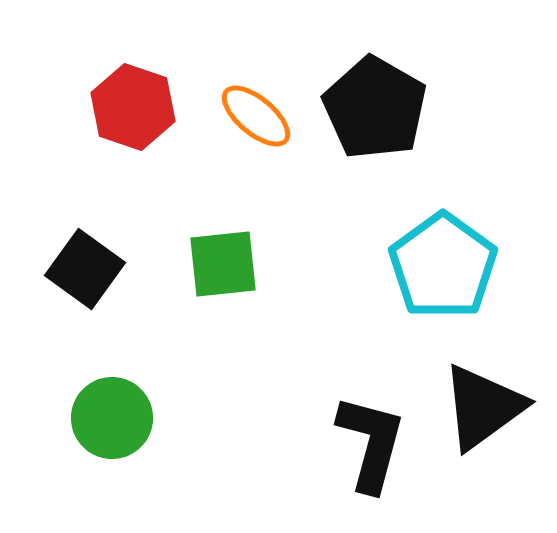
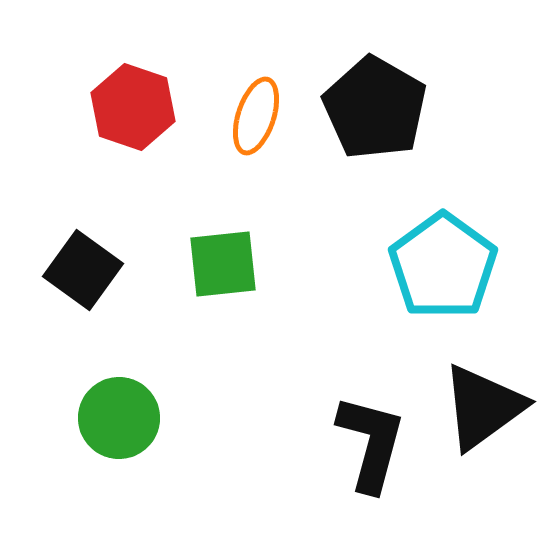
orange ellipse: rotated 68 degrees clockwise
black square: moved 2 px left, 1 px down
green circle: moved 7 px right
